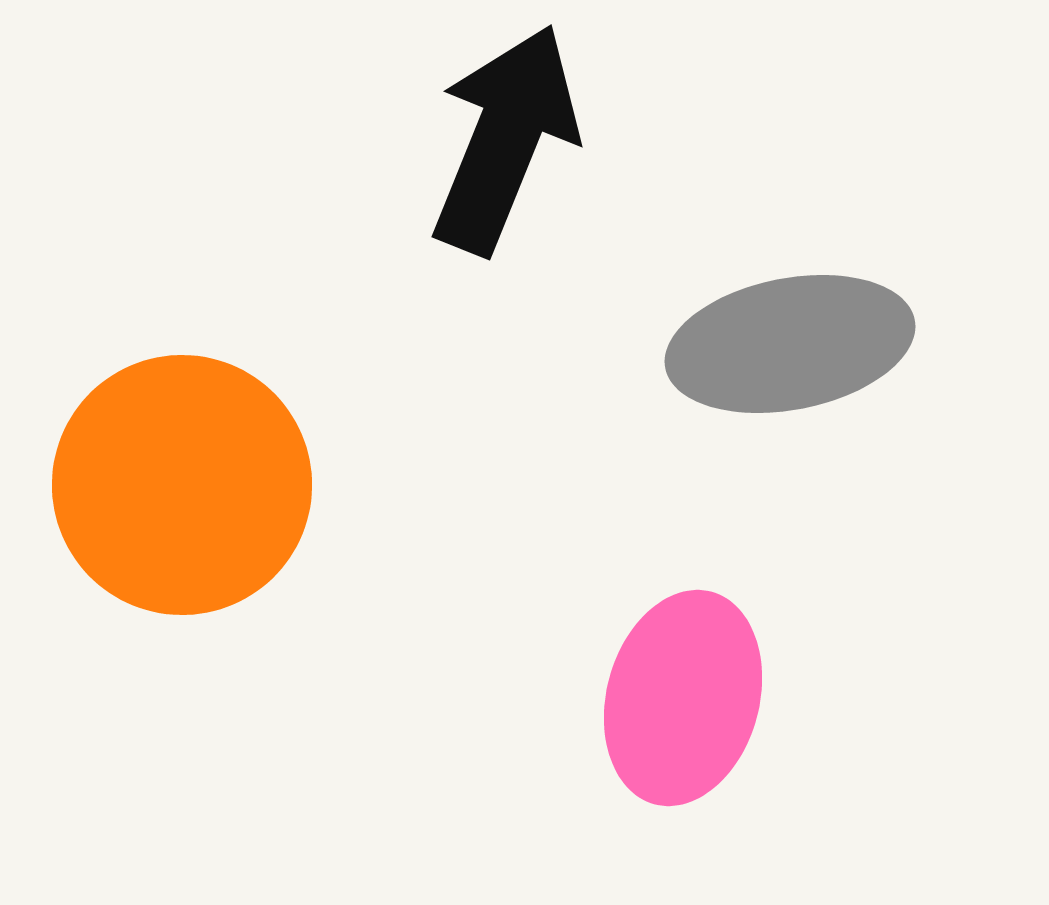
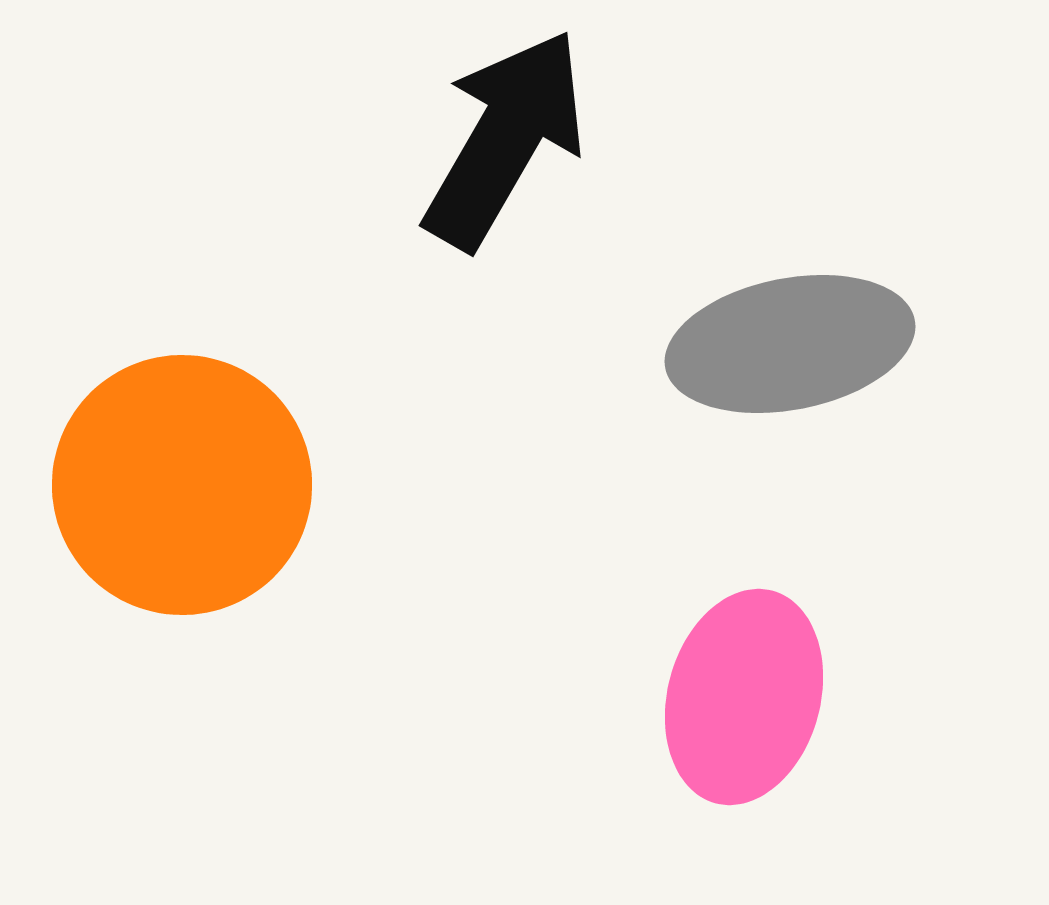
black arrow: rotated 8 degrees clockwise
pink ellipse: moved 61 px right, 1 px up
